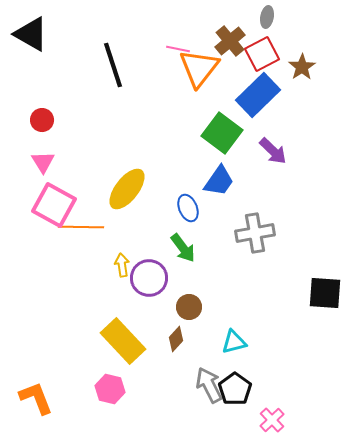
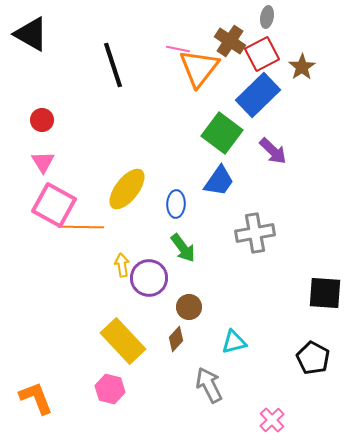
brown cross: rotated 16 degrees counterclockwise
blue ellipse: moved 12 px left, 4 px up; rotated 24 degrees clockwise
black pentagon: moved 78 px right, 31 px up; rotated 8 degrees counterclockwise
